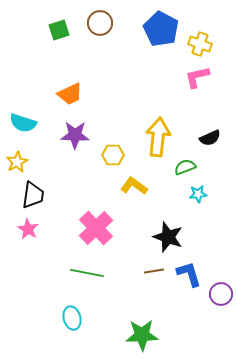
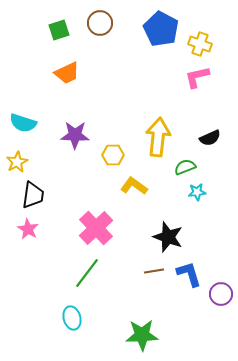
orange trapezoid: moved 3 px left, 21 px up
cyan star: moved 1 px left, 2 px up
green line: rotated 64 degrees counterclockwise
